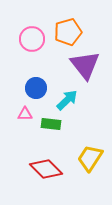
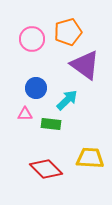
purple triangle: rotated 16 degrees counterclockwise
yellow trapezoid: rotated 60 degrees clockwise
